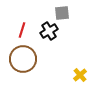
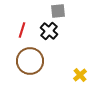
gray square: moved 4 px left, 2 px up
black cross: rotated 18 degrees counterclockwise
brown circle: moved 7 px right, 2 px down
